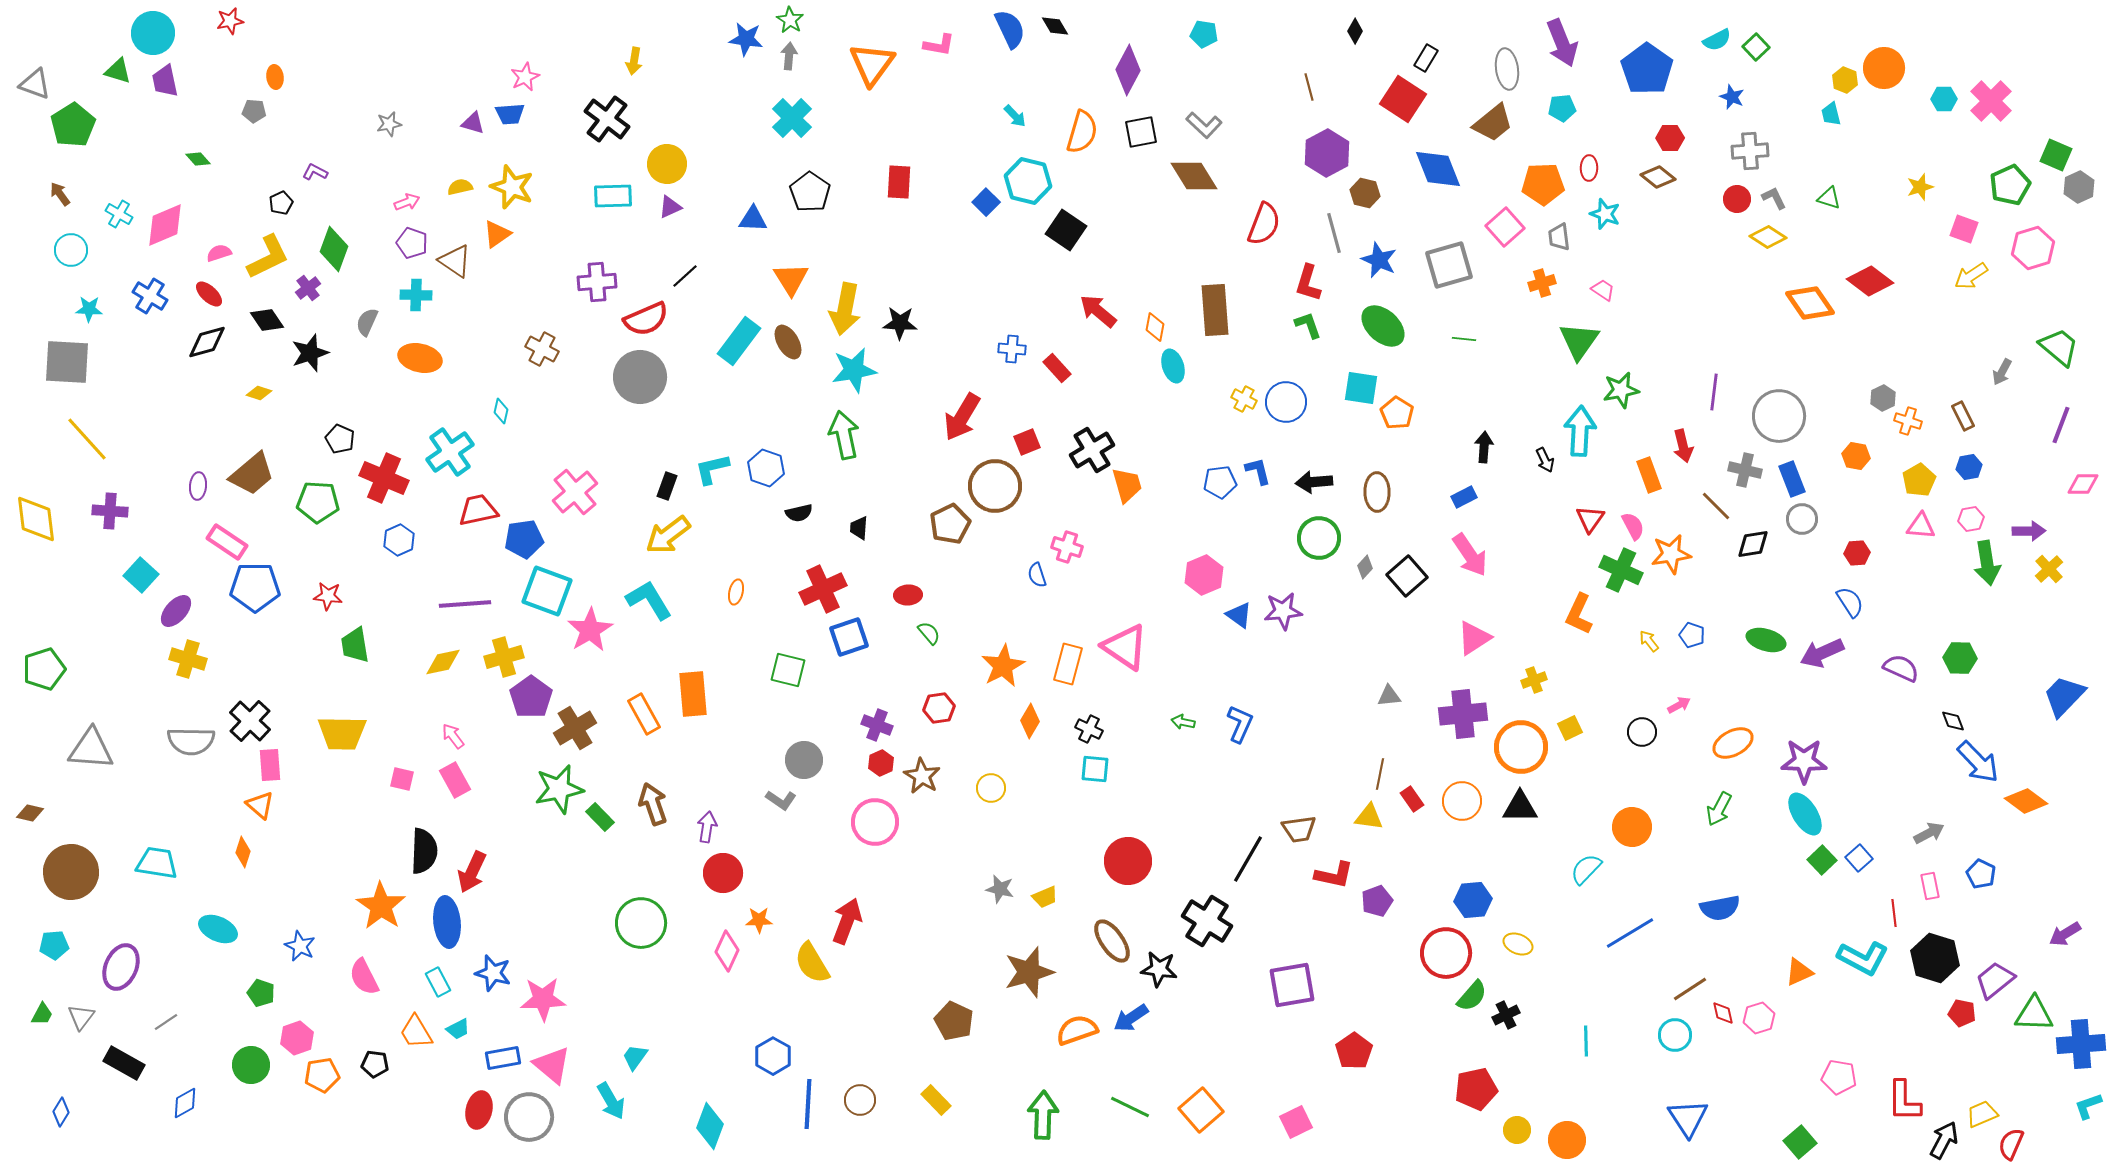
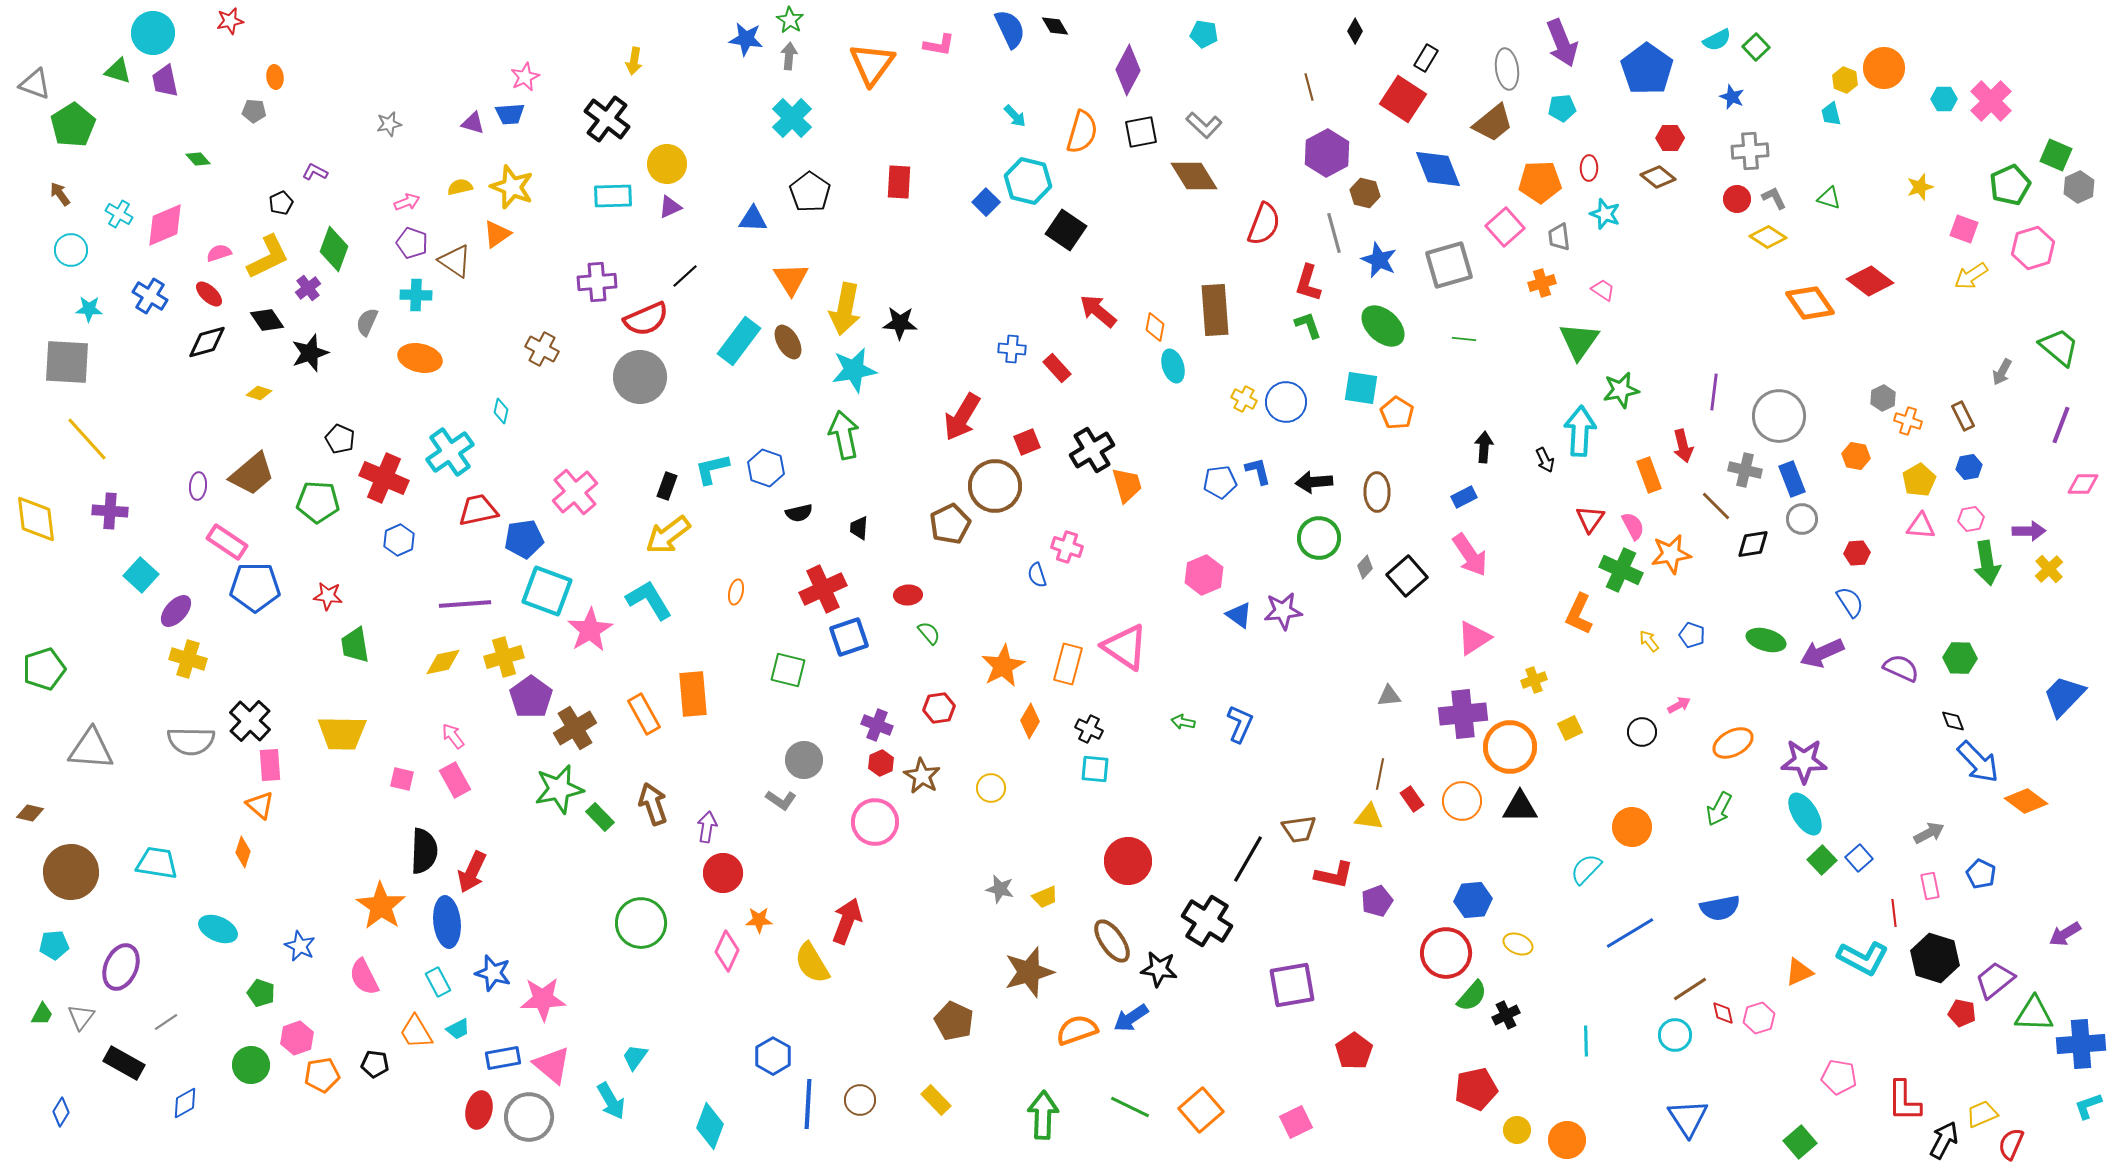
orange pentagon at (1543, 184): moved 3 px left, 2 px up
orange circle at (1521, 747): moved 11 px left
